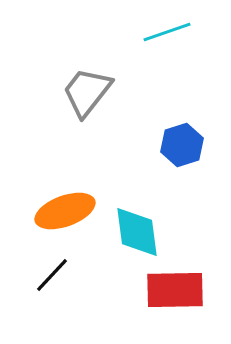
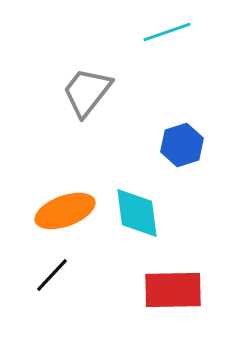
cyan diamond: moved 19 px up
red rectangle: moved 2 px left
